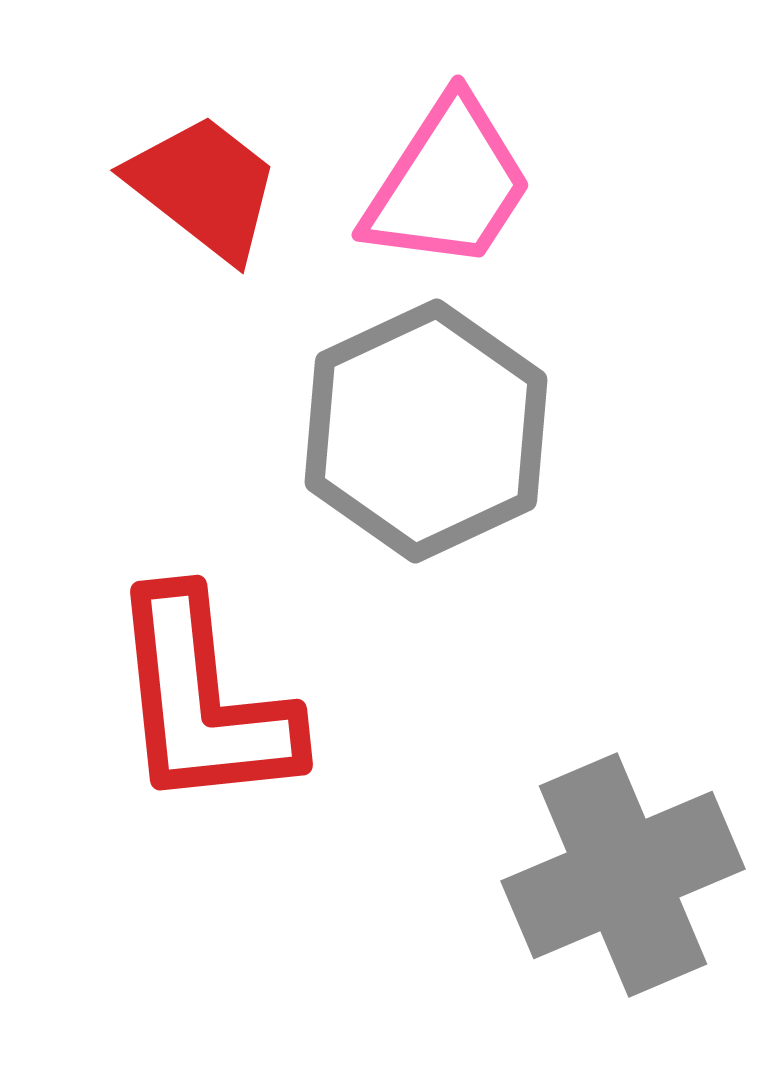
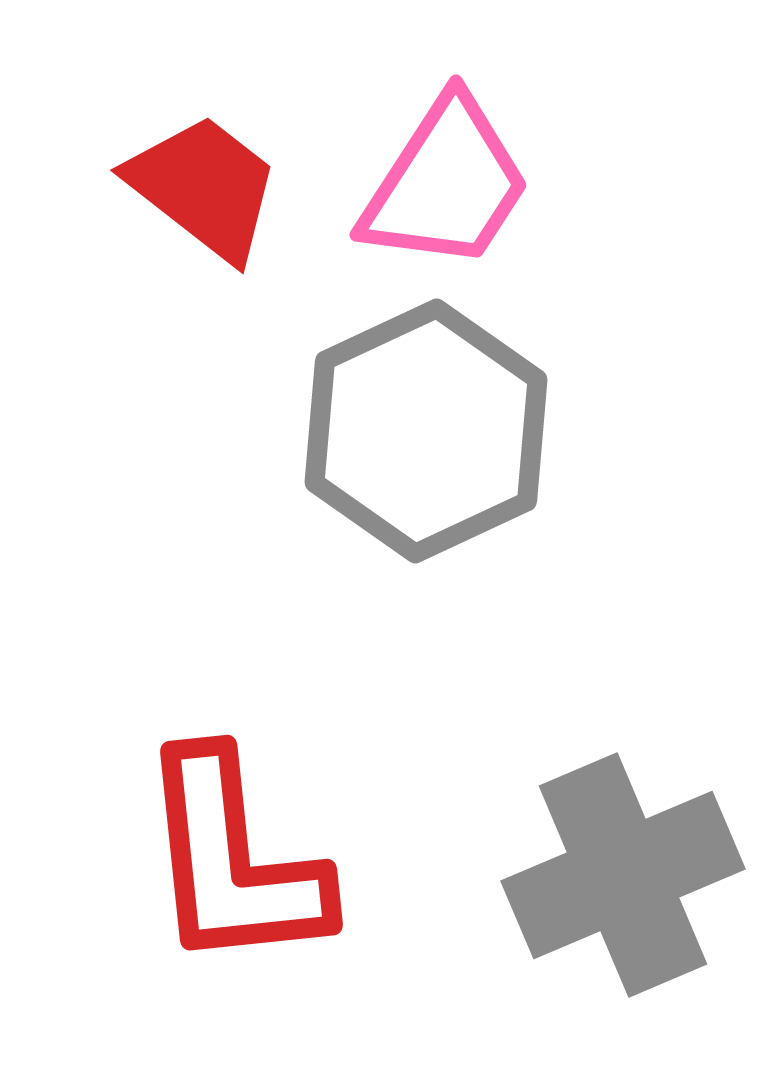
pink trapezoid: moved 2 px left
red L-shape: moved 30 px right, 160 px down
